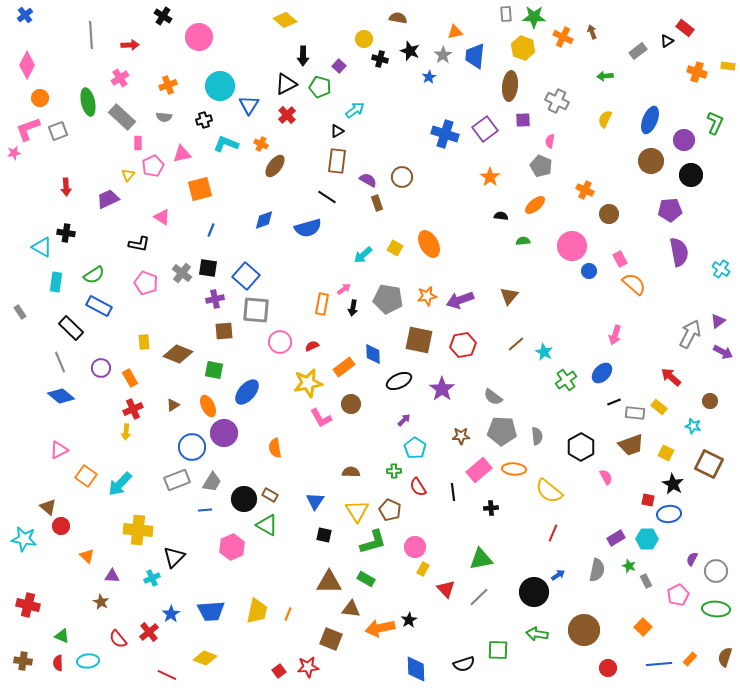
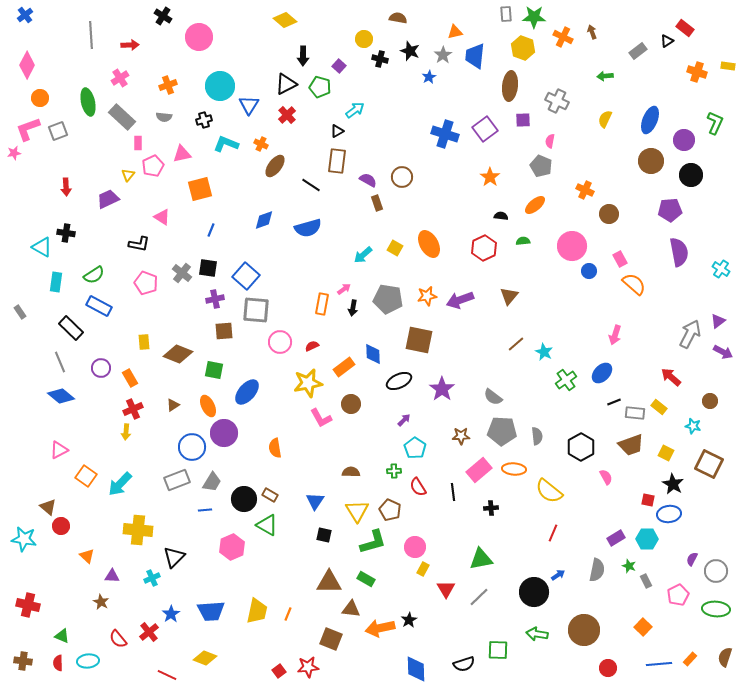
black line at (327, 197): moved 16 px left, 12 px up
red hexagon at (463, 345): moved 21 px right, 97 px up; rotated 15 degrees counterclockwise
red triangle at (446, 589): rotated 12 degrees clockwise
